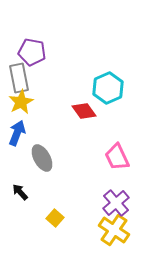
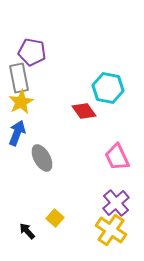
cyan hexagon: rotated 24 degrees counterclockwise
black arrow: moved 7 px right, 39 px down
yellow cross: moved 3 px left
